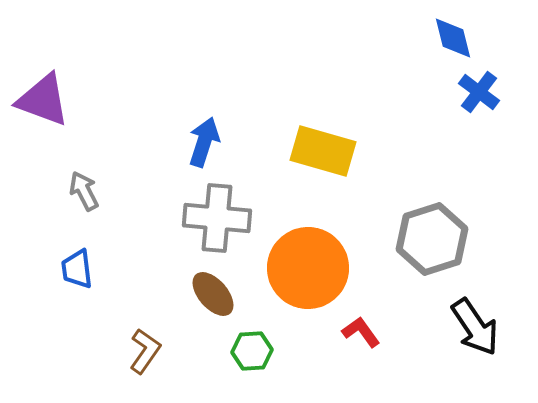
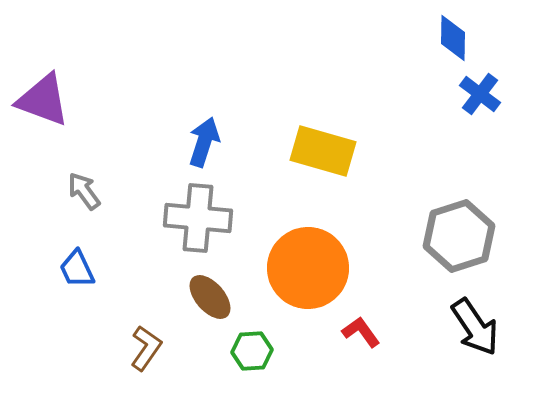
blue diamond: rotated 15 degrees clockwise
blue cross: moved 1 px right, 2 px down
gray arrow: rotated 9 degrees counterclockwise
gray cross: moved 19 px left
gray hexagon: moved 27 px right, 3 px up
blue trapezoid: rotated 18 degrees counterclockwise
brown ellipse: moved 3 px left, 3 px down
brown L-shape: moved 1 px right, 3 px up
